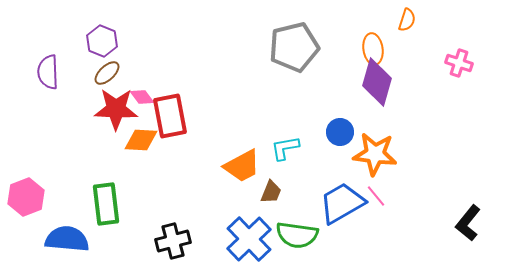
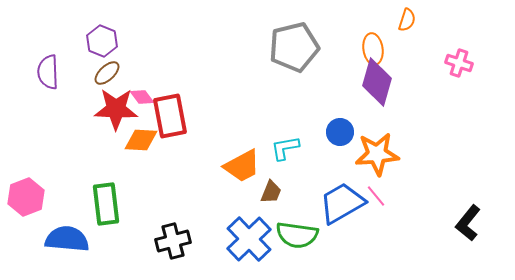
orange star: moved 2 px right; rotated 12 degrees counterclockwise
